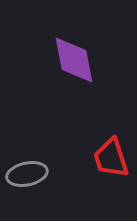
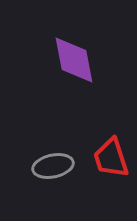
gray ellipse: moved 26 px right, 8 px up
